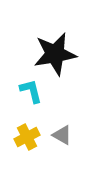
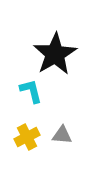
black star: rotated 21 degrees counterclockwise
gray triangle: rotated 25 degrees counterclockwise
